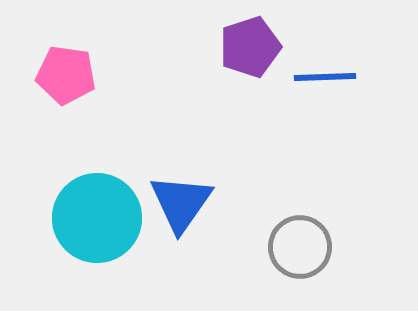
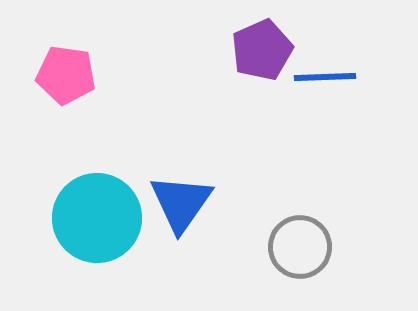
purple pentagon: moved 12 px right, 3 px down; rotated 6 degrees counterclockwise
